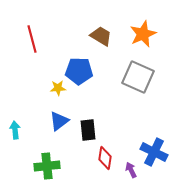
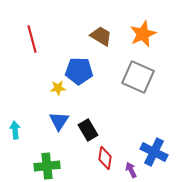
blue triangle: rotated 20 degrees counterclockwise
black rectangle: rotated 25 degrees counterclockwise
